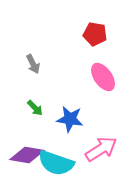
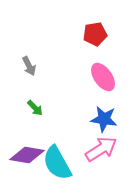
red pentagon: rotated 20 degrees counterclockwise
gray arrow: moved 4 px left, 2 px down
blue star: moved 34 px right
cyan semicircle: moved 1 px right; rotated 42 degrees clockwise
